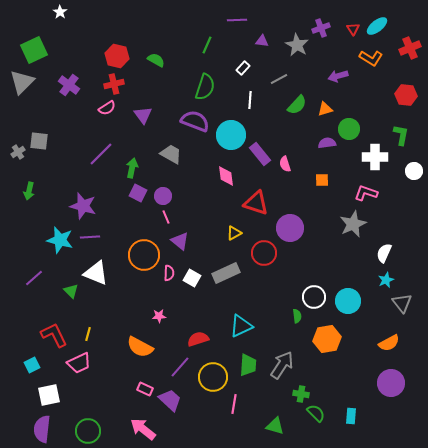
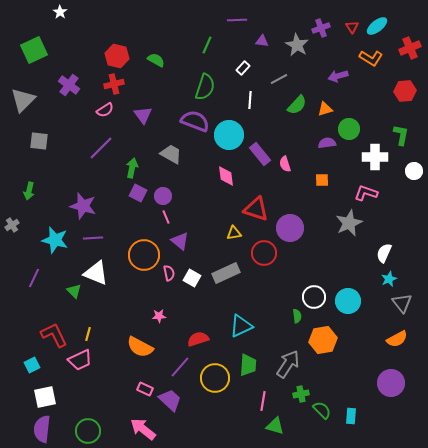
red triangle at (353, 29): moved 1 px left, 2 px up
gray triangle at (22, 82): moved 1 px right, 18 px down
red hexagon at (406, 95): moved 1 px left, 4 px up; rotated 10 degrees counterclockwise
pink semicircle at (107, 108): moved 2 px left, 2 px down
cyan circle at (231, 135): moved 2 px left
gray cross at (18, 152): moved 6 px left, 73 px down
purple line at (101, 154): moved 6 px up
red triangle at (256, 203): moved 6 px down
gray star at (353, 224): moved 4 px left, 1 px up
yellow triangle at (234, 233): rotated 21 degrees clockwise
purple line at (90, 237): moved 3 px right, 1 px down
cyan star at (60, 240): moved 5 px left
pink semicircle at (169, 273): rotated 14 degrees counterclockwise
purple line at (34, 278): rotated 24 degrees counterclockwise
cyan star at (386, 280): moved 3 px right, 1 px up
green triangle at (71, 291): moved 3 px right
orange hexagon at (327, 339): moved 4 px left, 1 px down
orange semicircle at (389, 343): moved 8 px right, 4 px up
pink trapezoid at (79, 363): moved 1 px right, 3 px up
gray arrow at (282, 365): moved 6 px right, 1 px up
yellow circle at (213, 377): moved 2 px right, 1 px down
green cross at (301, 394): rotated 21 degrees counterclockwise
white square at (49, 395): moved 4 px left, 2 px down
pink line at (234, 404): moved 29 px right, 3 px up
green semicircle at (316, 413): moved 6 px right, 3 px up
